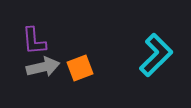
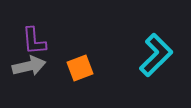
gray arrow: moved 14 px left, 1 px up
